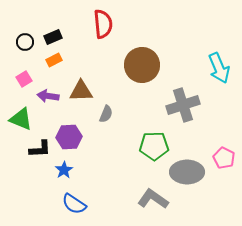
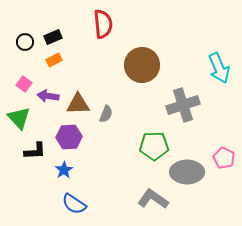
pink square: moved 5 px down; rotated 21 degrees counterclockwise
brown triangle: moved 3 px left, 13 px down
green triangle: moved 2 px left, 1 px up; rotated 25 degrees clockwise
black L-shape: moved 5 px left, 2 px down
